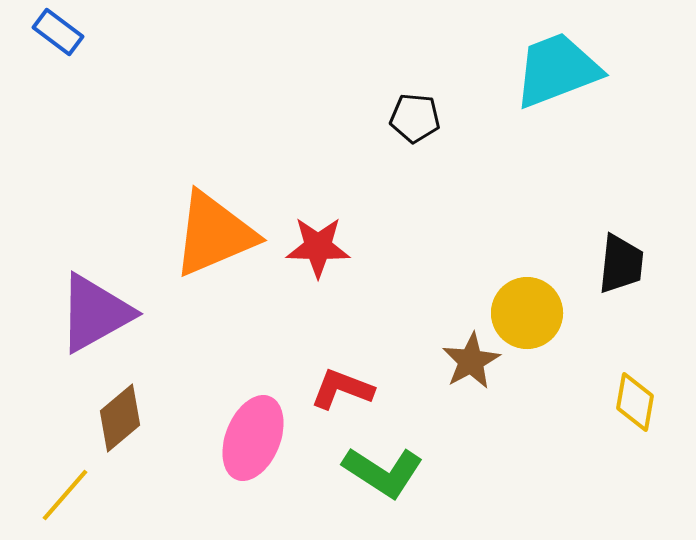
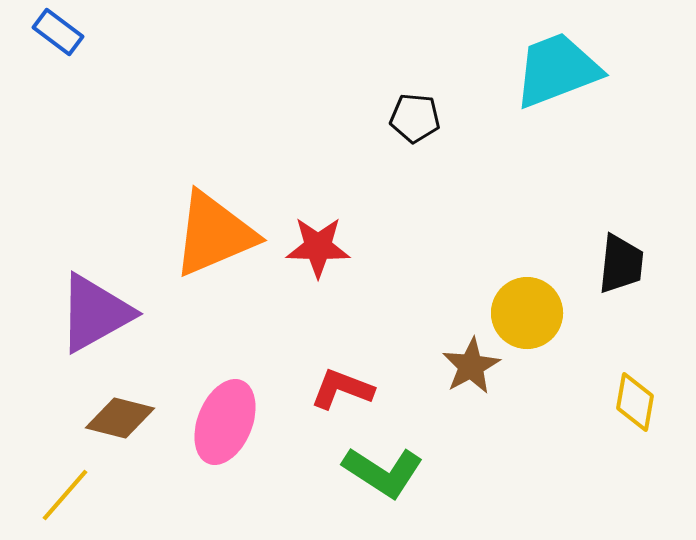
brown star: moved 5 px down
brown diamond: rotated 54 degrees clockwise
pink ellipse: moved 28 px left, 16 px up
